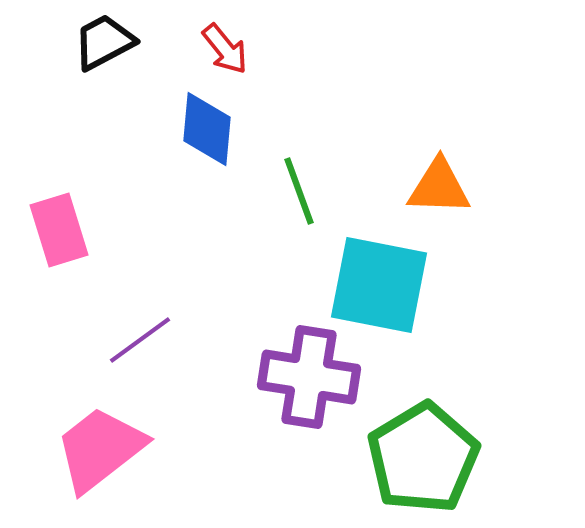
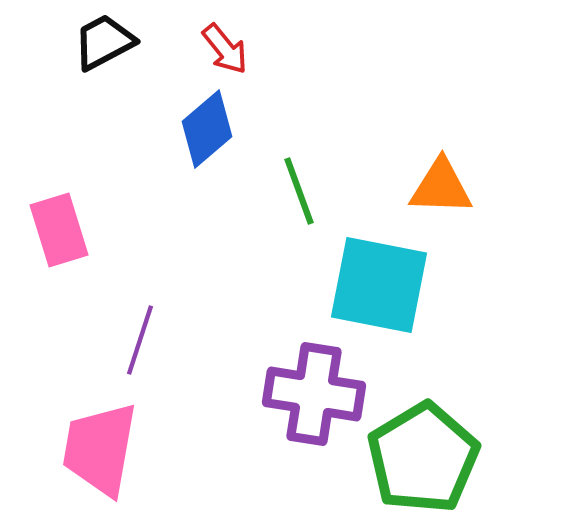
blue diamond: rotated 44 degrees clockwise
orange triangle: moved 2 px right
purple line: rotated 36 degrees counterclockwise
purple cross: moved 5 px right, 17 px down
pink trapezoid: rotated 42 degrees counterclockwise
